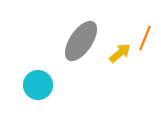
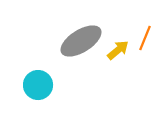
gray ellipse: rotated 24 degrees clockwise
yellow arrow: moved 2 px left, 3 px up
